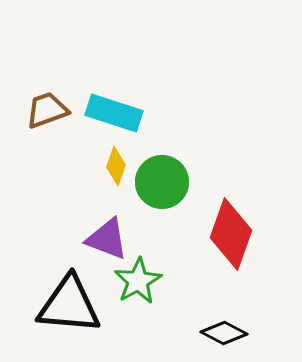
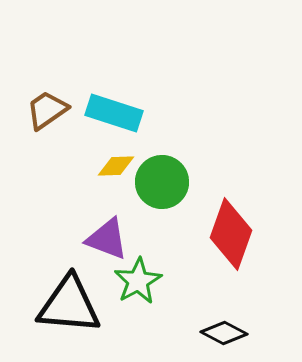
brown trapezoid: rotated 15 degrees counterclockwise
yellow diamond: rotated 69 degrees clockwise
